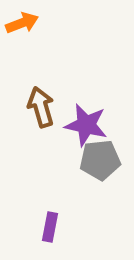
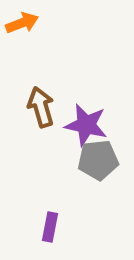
gray pentagon: moved 2 px left
